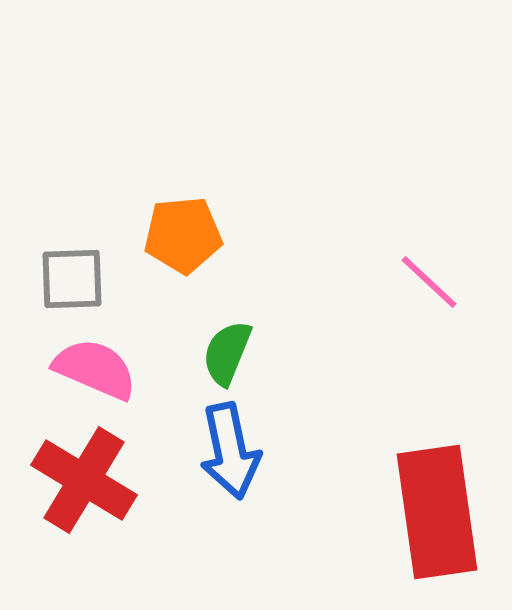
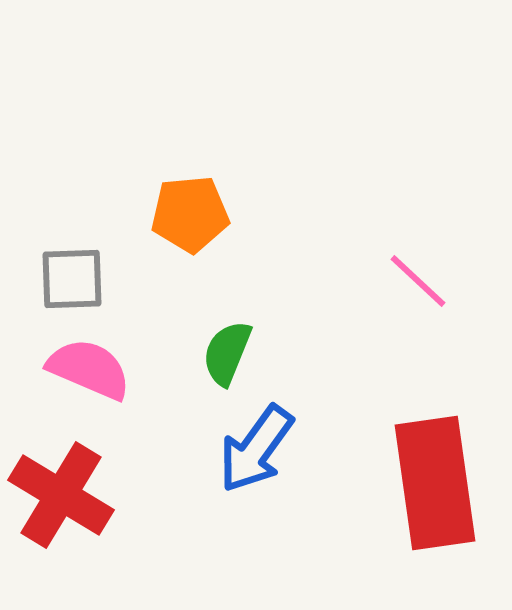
orange pentagon: moved 7 px right, 21 px up
pink line: moved 11 px left, 1 px up
pink semicircle: moved 6 px left
blue arrow: moved 26 px right, 2 px up; rotated 48 degrees clockwise
red cross: moved 23 px left, 15 px down
red rectangle: moved 2 px left, 29 px up
